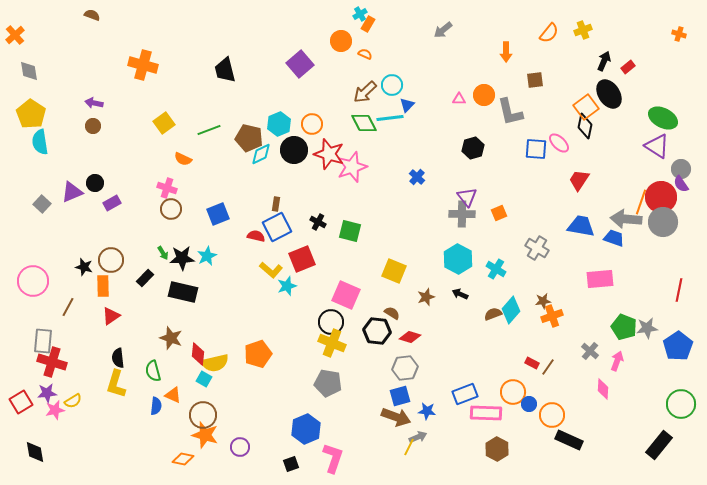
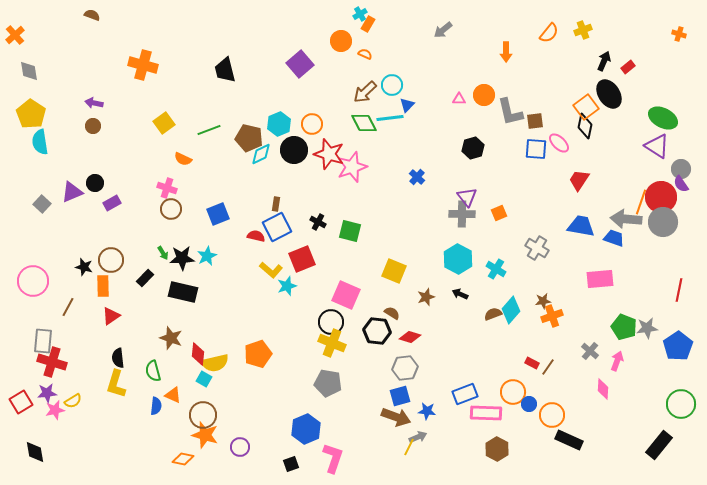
brown square at (535, 80): moved 41 px down
